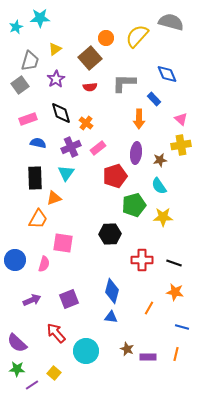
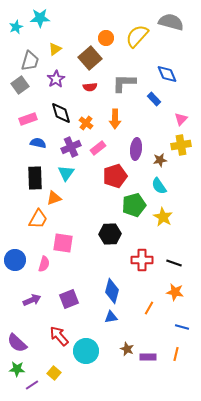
orange arrow at (139, 119): moved 24 px left
pink triangle at (181, 119): rotated 32 degrees clockwise
purple ellipse at (136, 153): moved 4 px up
yellow star at (163, 217): rotated 30 degrees clockwise
blue triangle at (111, 317): rotated 16 degrees counterclockwise
red arrow at (56, 333): moved 3 px right, 3 px down
